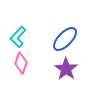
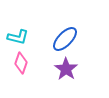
cyan L-shape: rotated 120 degrees counterclockwise
